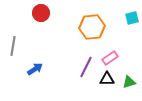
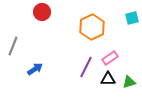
red circle: moved 1 px right, 1 px up
orange hexagon: rotated 20 degrees counterclockwise
gray line: rotated 12 degrees clockwise
black triangle: moved 1 px right
